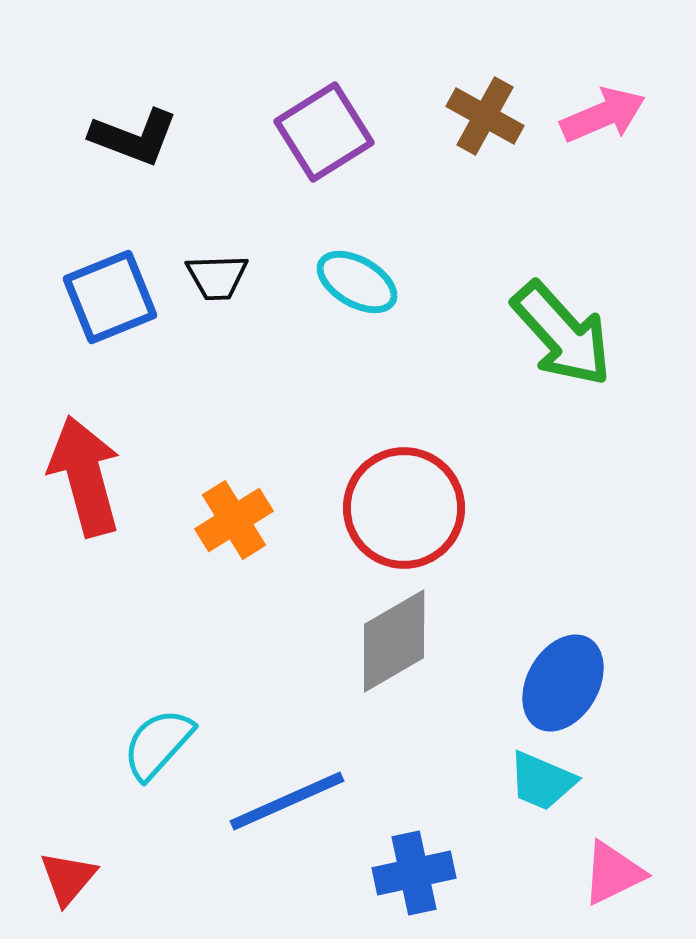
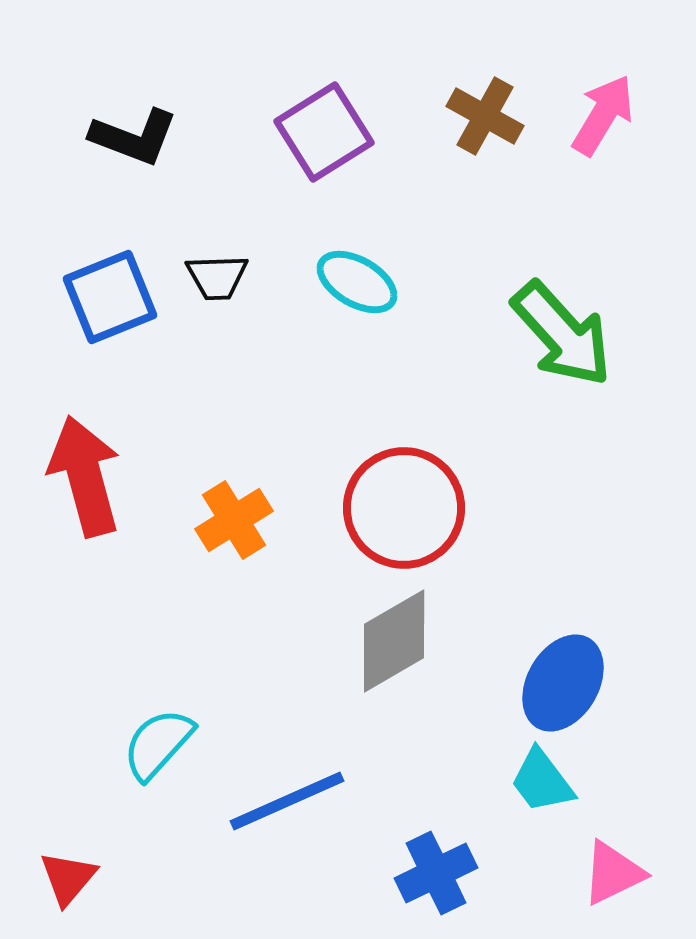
pink arrow: rotated 36 degrees counterclockwise
cyan trapezoid: rotated 30 degrees clockwise
blue cross: moved 22 px right; rotated 14 degrees counterclockwise
